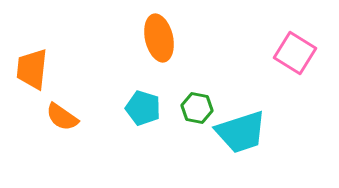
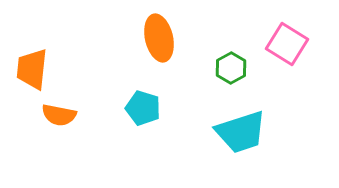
pink square: moved 8 px left, 9 px up
green hexagon: moved 34 px right, 40 px up; rotated 20 degrees clockwise
orange semicircle: moved 3 px left, 2 px up; rotated 24 degrees counterclockwise
